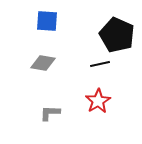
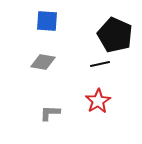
black pentagon: moved 2 px left
gray diamond: moved 1 px up
